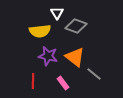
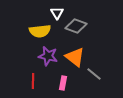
pink rectangle: rotated 48 degrees clockwise
